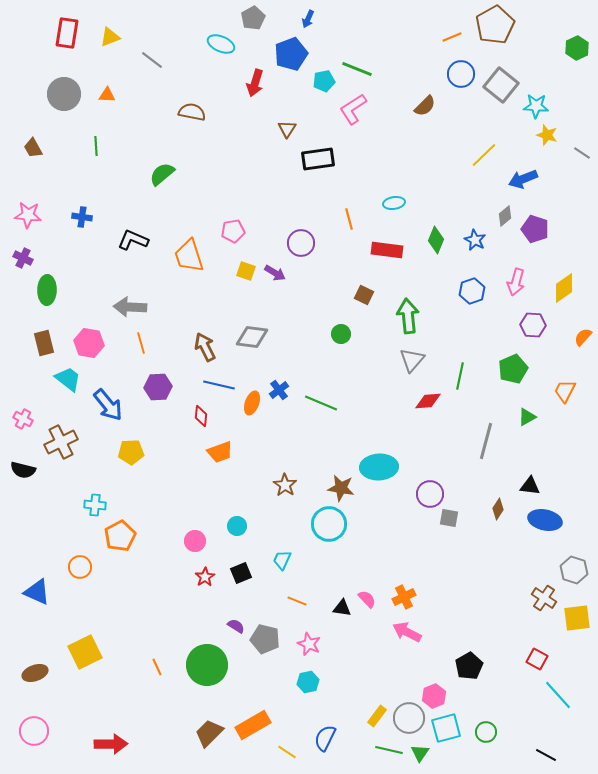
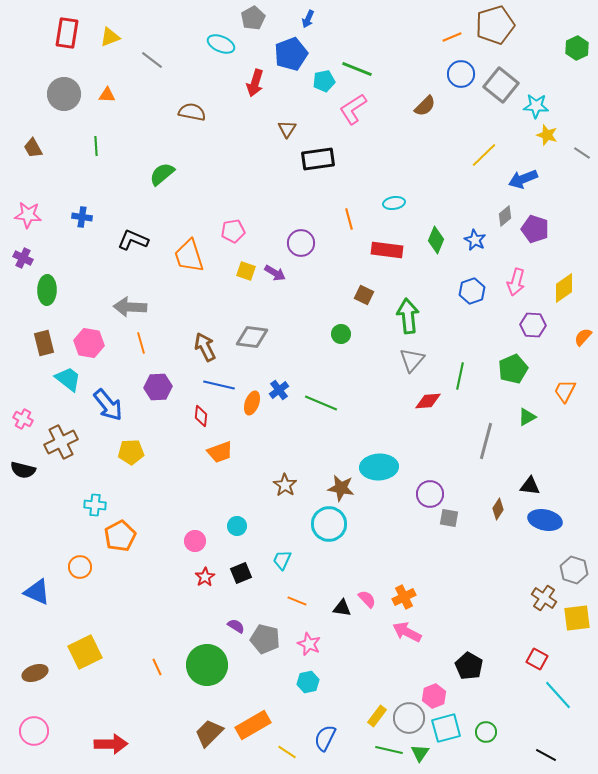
brown pentagon at (495, 25): rotated 12 degrees clockwise
black pentagon at (469, 666): rotated 12 degrees counterclockwise
